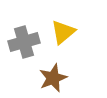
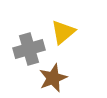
gray cross: moved 5 px right, 7 px down
